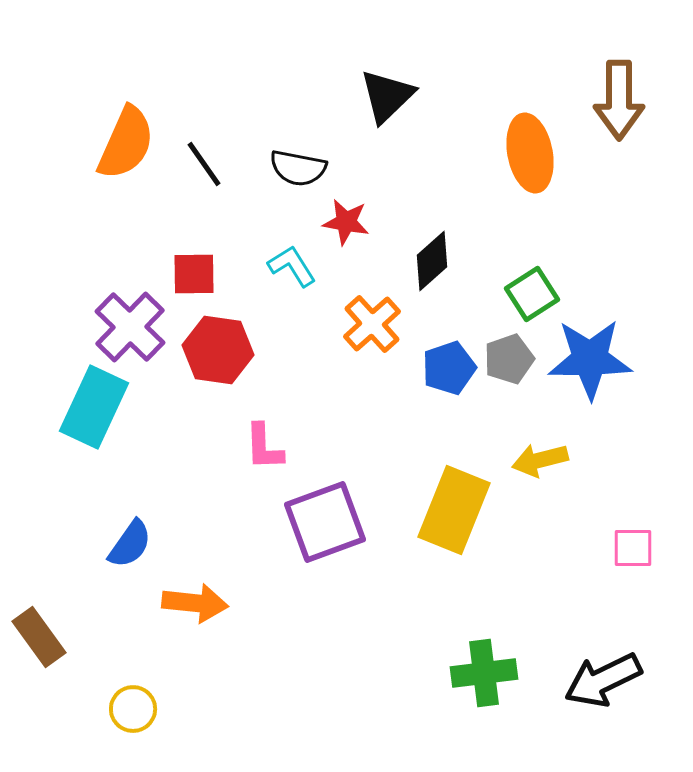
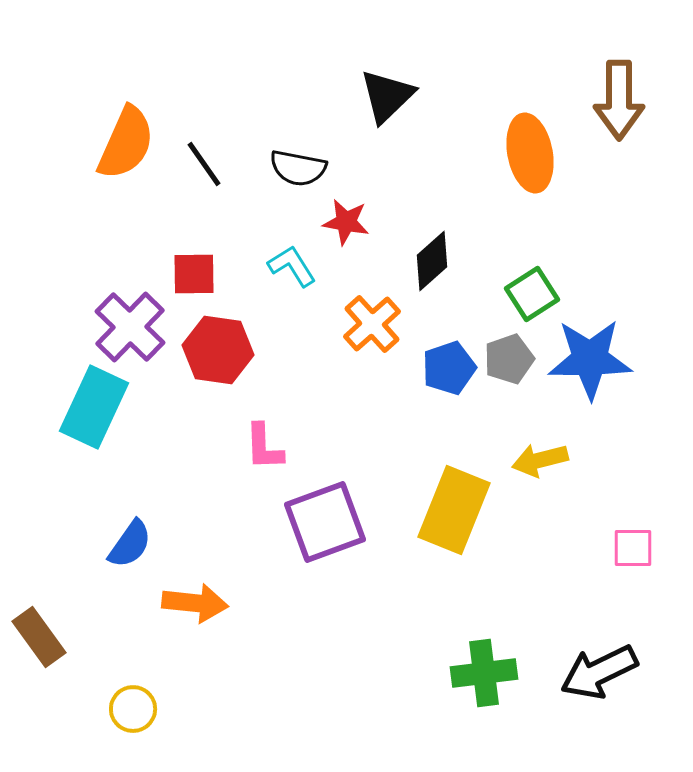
black arrow: moved 4 px left, 8 px up
